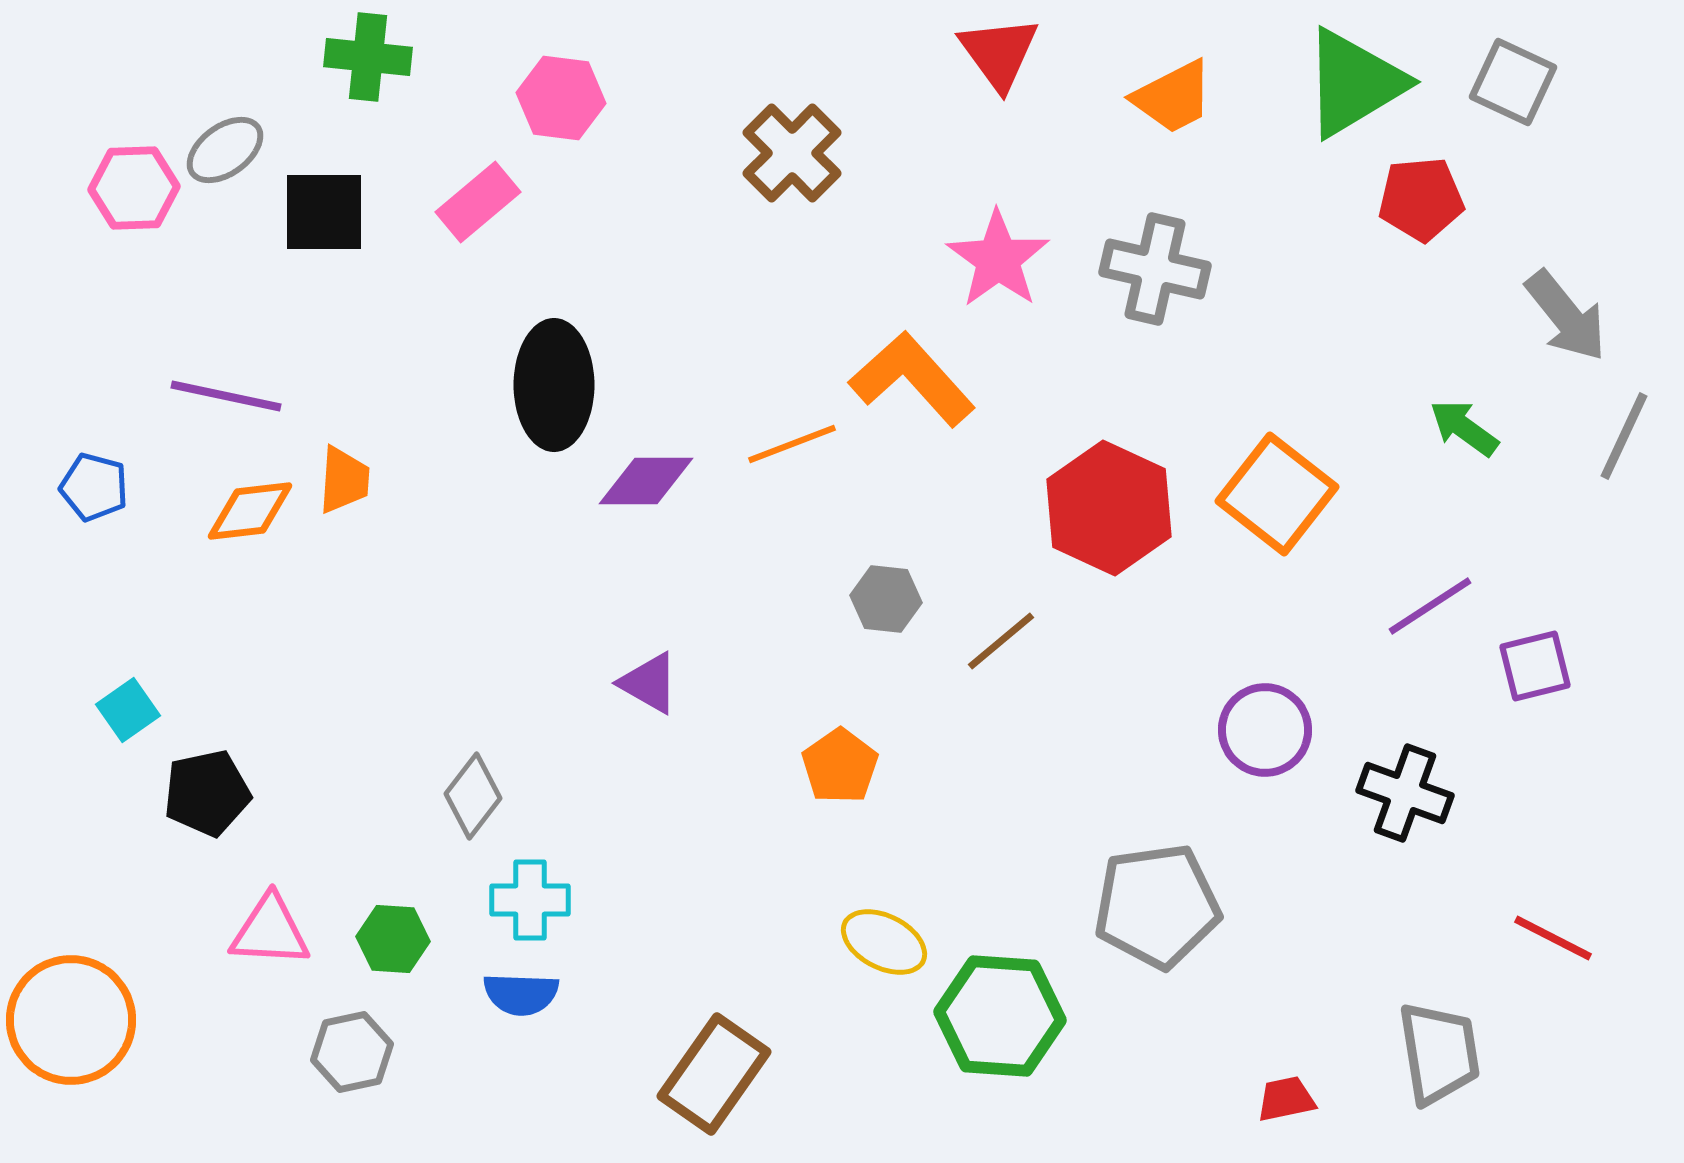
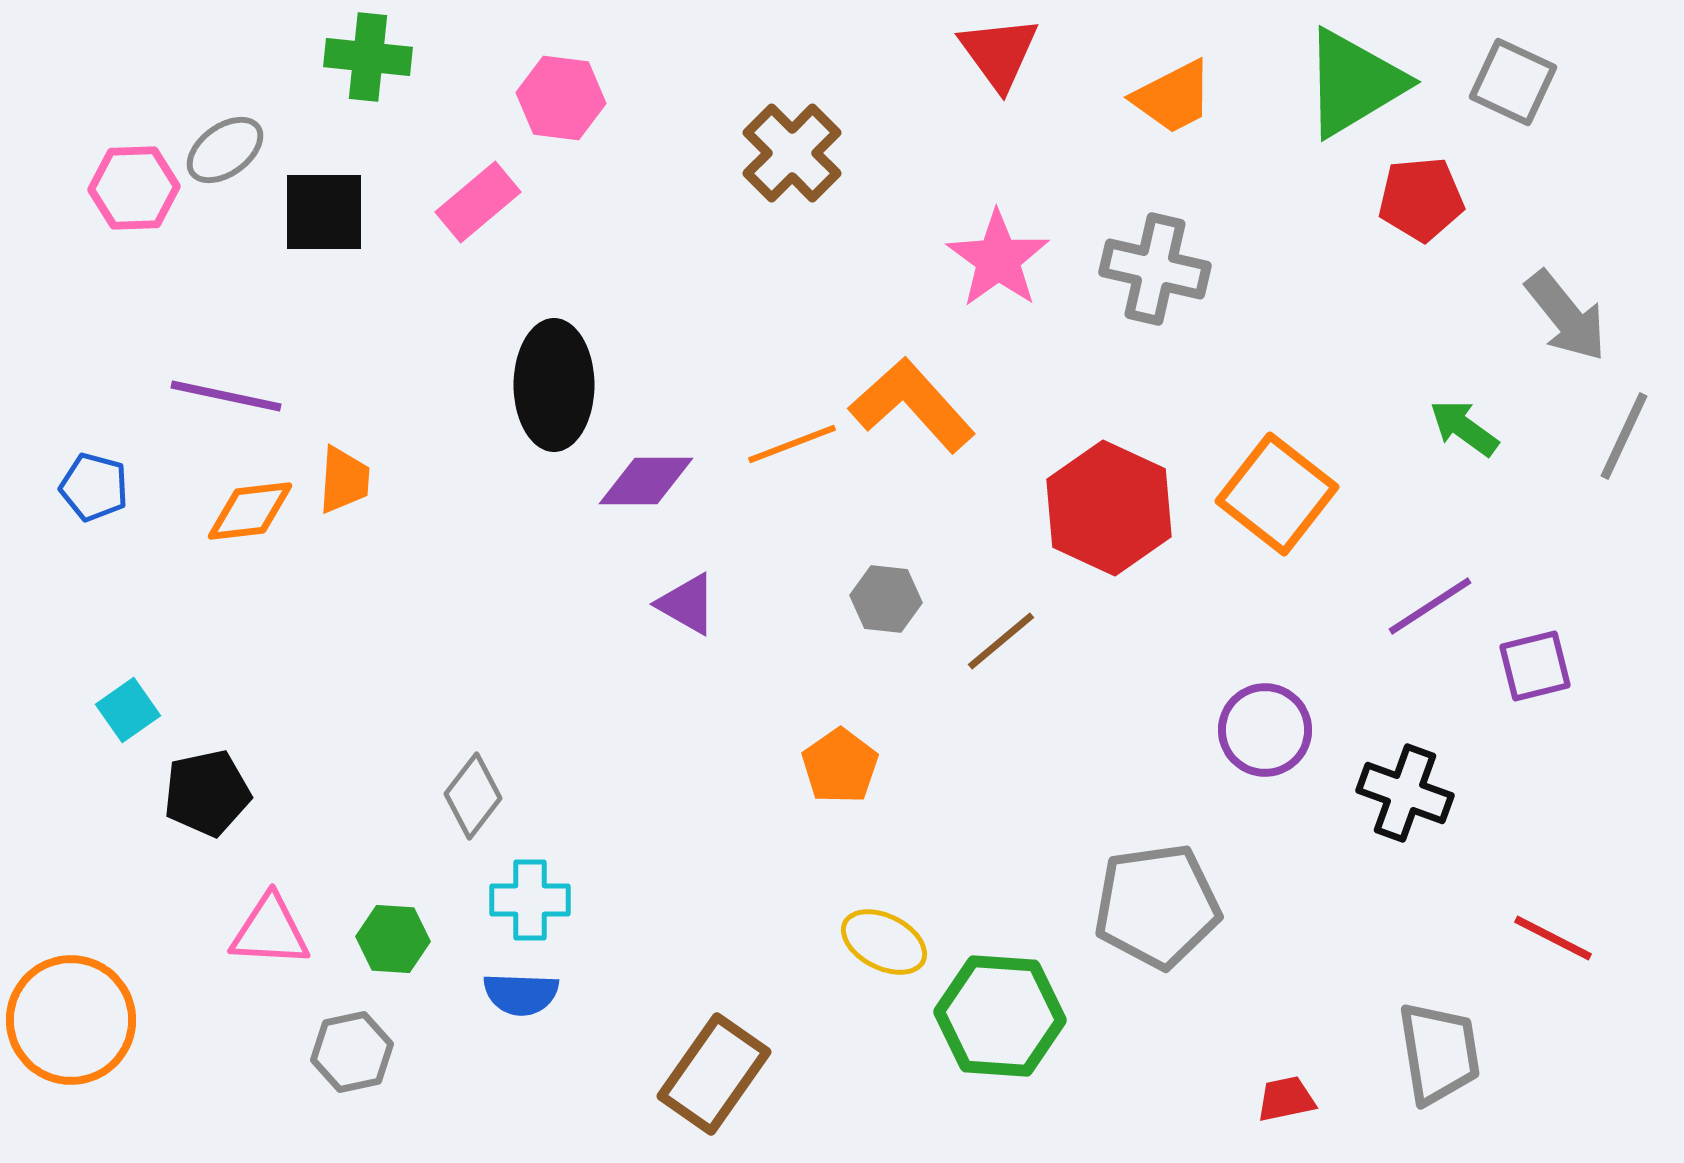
orange L-shape at (912, 379): moved 26 px down
purple triangle at (649, 683): moved 38 px right, 79 px up
